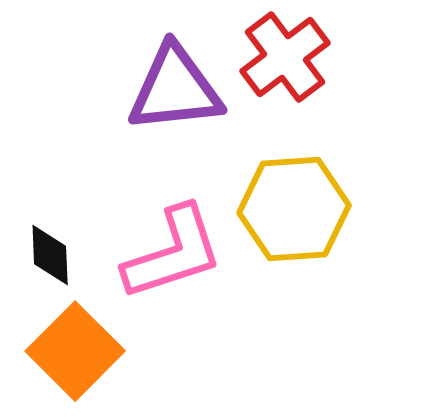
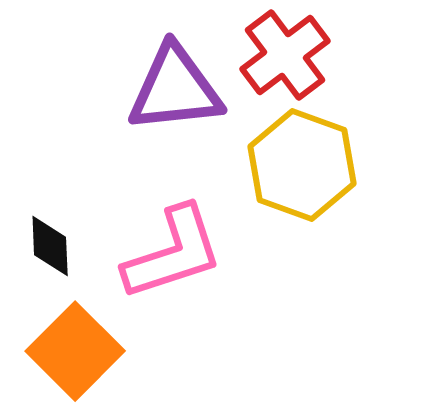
red cross: moved 2 px up
yellow hexagon: moved 8 px right, 44 px up; rotated 24 degrees clockwise
black diamond: moved 9 px up
